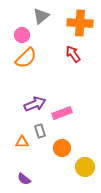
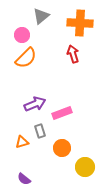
red arrow: rotated 18 degrees clockwise
orange triangle: rotated 16 degrees counterclockwise
